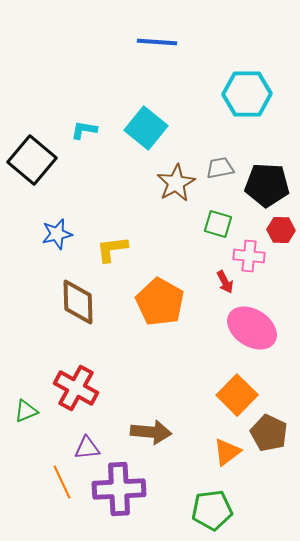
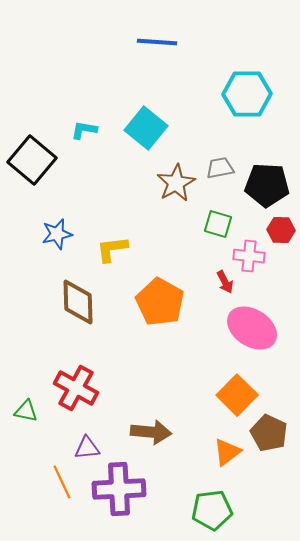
green triangle: rotated 35 degrees clockwise
